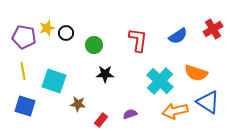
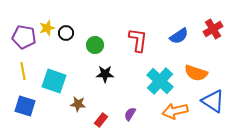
blue semicircle: moved 1 px right
green circle: moved 1 px right
blue triangle: moved 5 px right, 1 px up
purple semicircle: rotated 40 degrees counterclockwise
